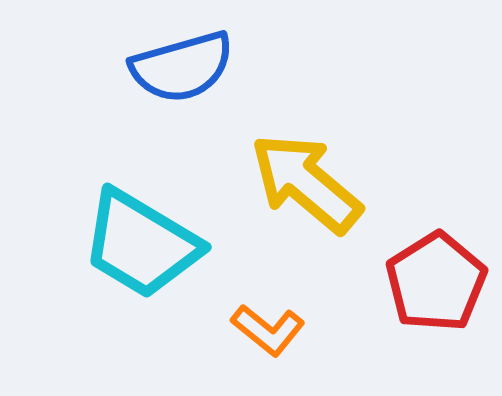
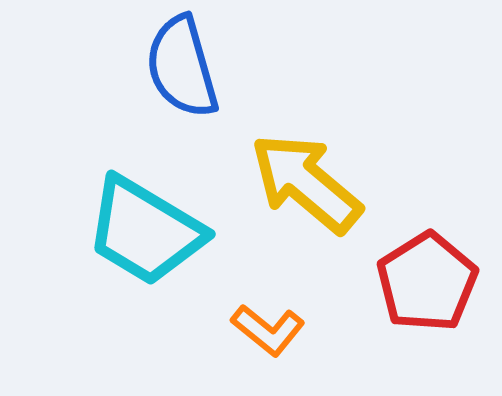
blue semicircle: rotated 90 degrees clockwise
cyan trapezoid: moved 4 px right, 13 px up
red pentagon: moved 9 px left
